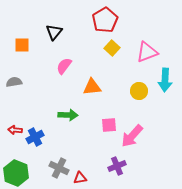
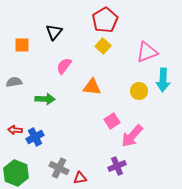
yellow square: moved 9 px left, 2 px up
cyan arrow: moved 2 px left
orange triangle: rotated 12 degrees clockwise
green arrow: moved 23 px left, 16 px up
pink square: moved 3 px right, 4 px up; rotated 28 degrees counterclockwise
